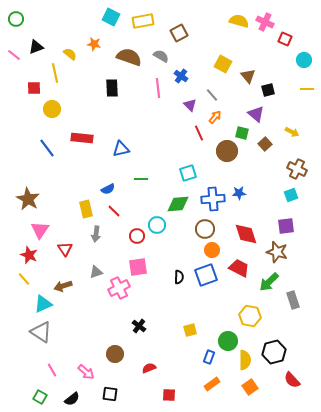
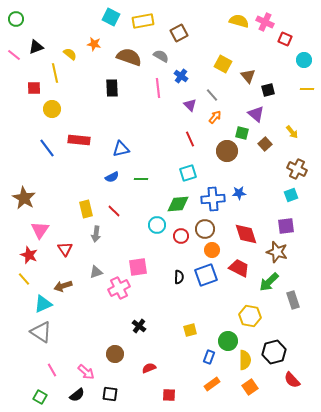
yellow arrow at (292, 132): rotated 24 degrees clockwise
red line at (199, 133): moved 9 px left, 6 px down
red rectangle at (82, 138): moved 3 px left, 2 px down
blue semicircle at (108, 189): moved 4 px right, 12 px up
brown star at (28, 199): moved 4 px left, 1 px up
red circle at (137, 236): moved 44 px right
black semicircle at (72, 399): moved 5 px right, 4 px up
